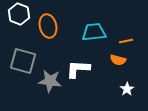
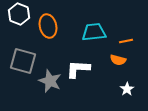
gray star: rotated 15 degrees clockwise
